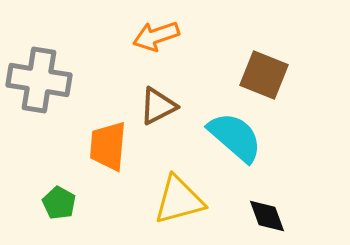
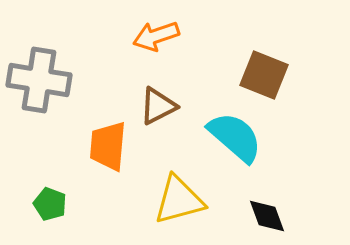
green pentagon: moved 9 px left, 1 px down; rotated 8 degrees counterclockwise
